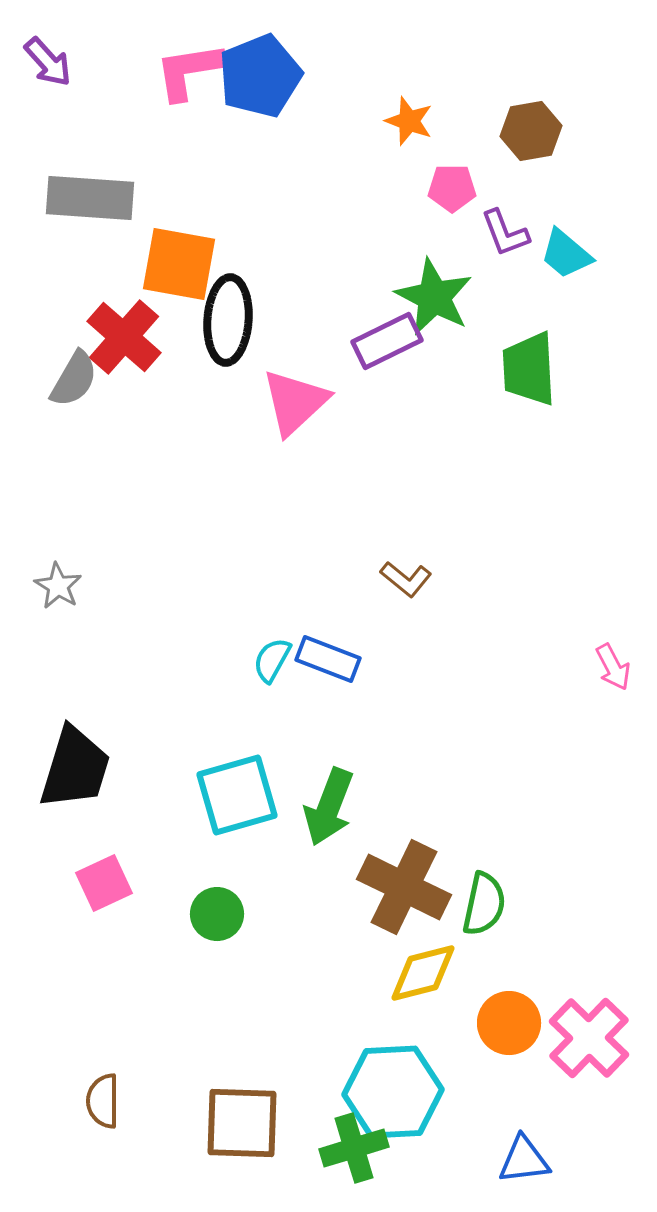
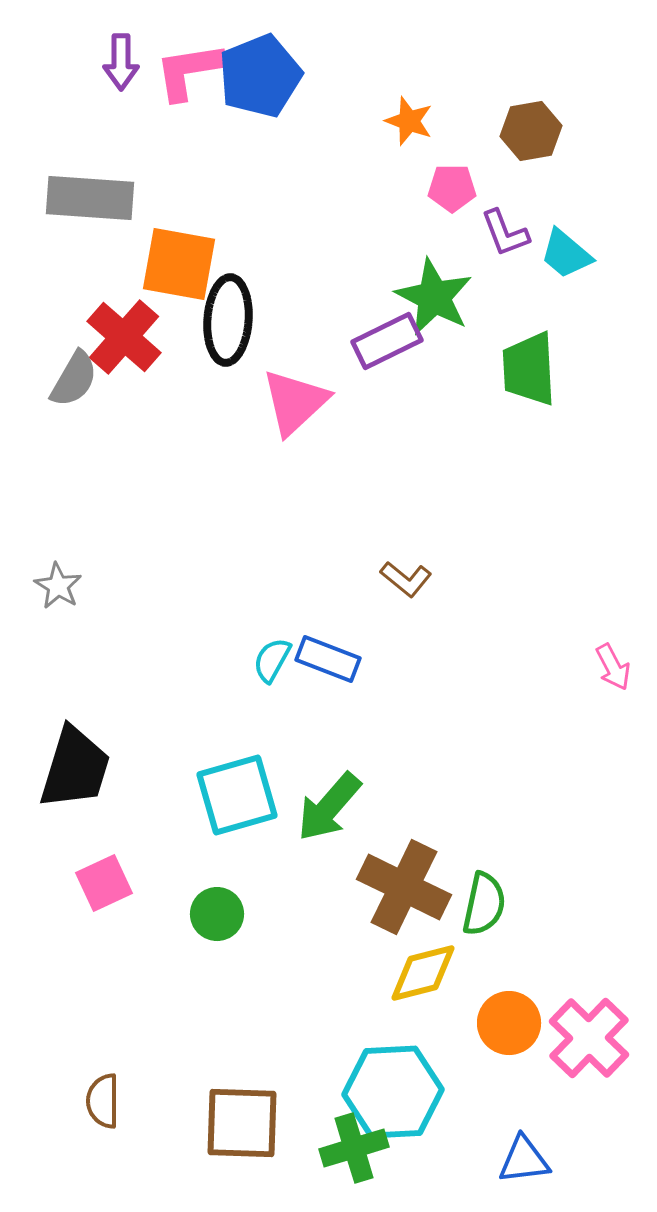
purple arrow: moved 73 px right; rotated 42 degrees clockwise
green arrow: rotated 20 degrees clockwise
